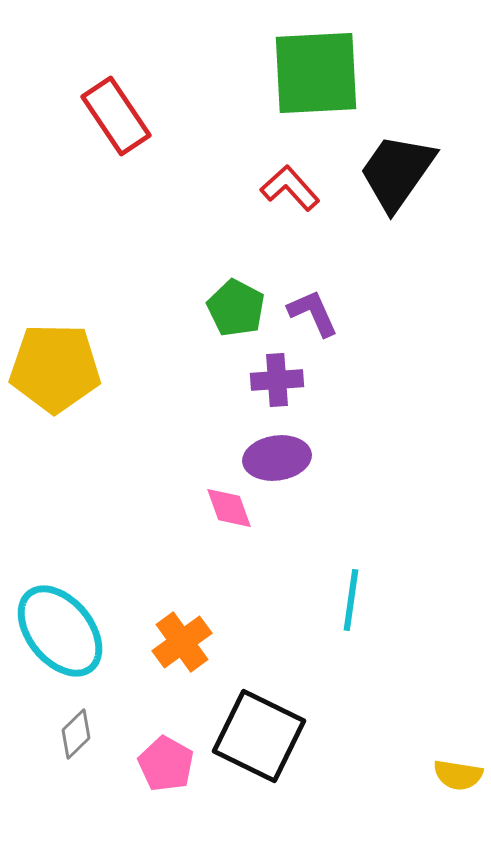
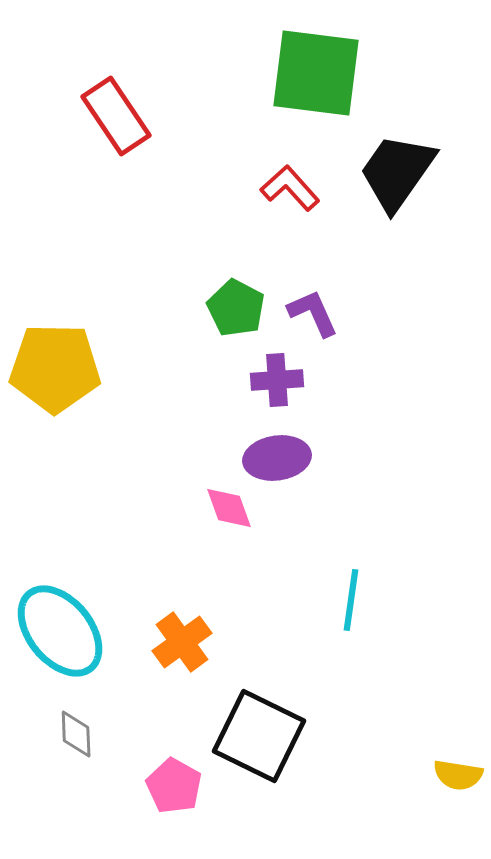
green square: rotated 10 degrees clockwise
gray diamond: rotated 48 degrees counterclockwise
pink pentagon: moved 8 px right, 22 px down
